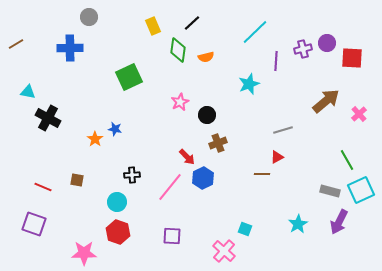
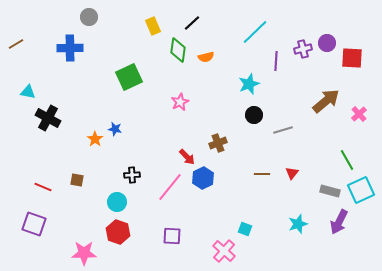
black circle at (207, 115): moved 47 px right
red triangle at (277, 157): moved 15 px right, 16 px down; rotated 24 degrees counterclockwise
cyan star at (298, 224): rotated 12 degrees clockwise
